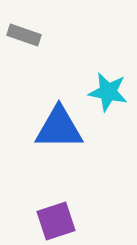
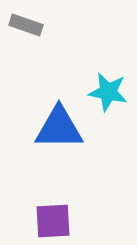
gray rectangle: moved 2 px right, 10 px up
purple square: moved 3 px left; rotated 15 degrees clockwise
